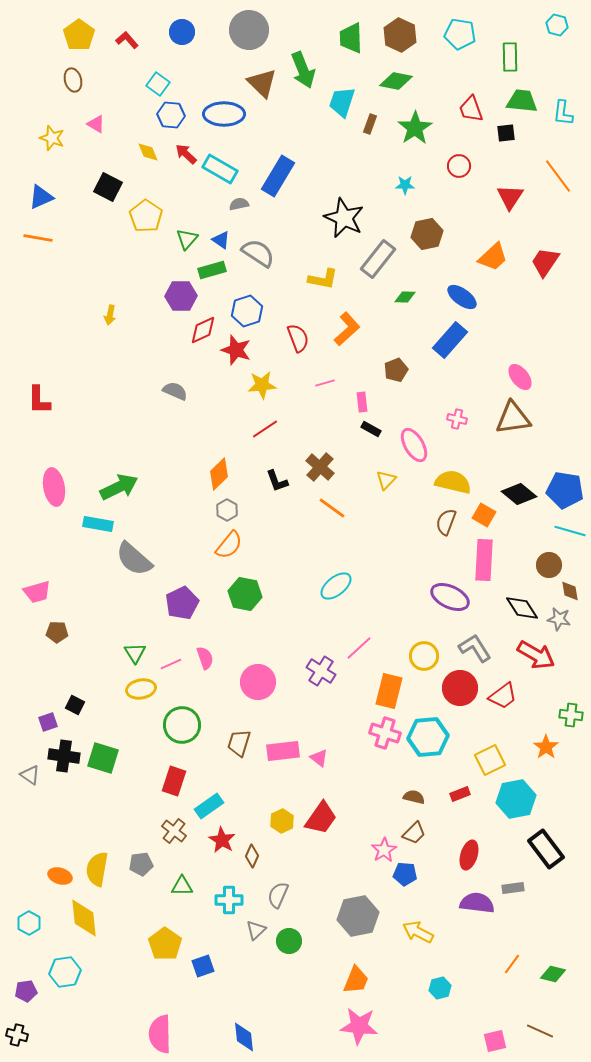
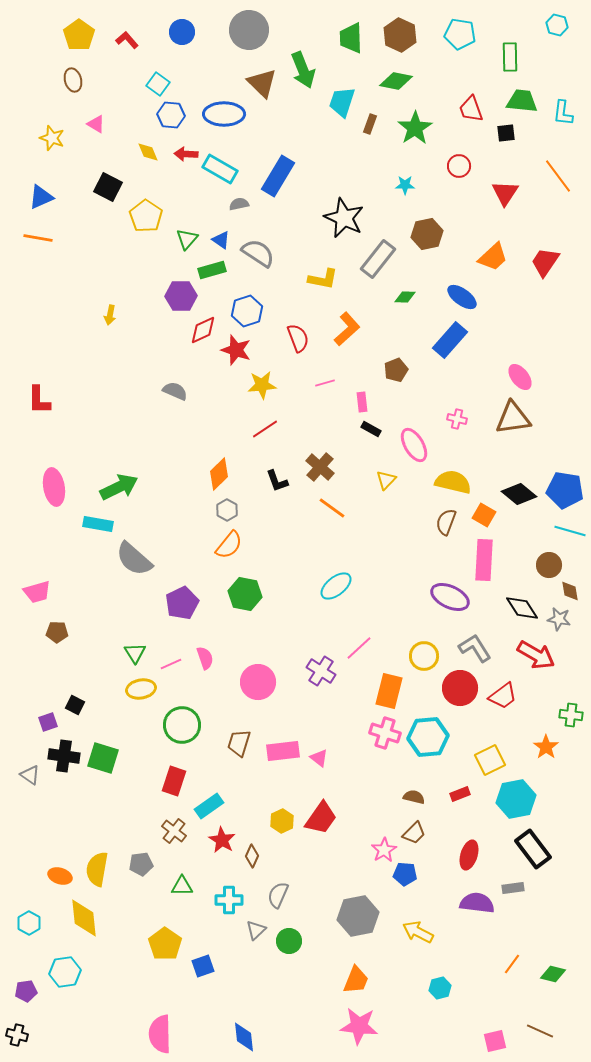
red arrow at (186, 154): rotated 40 degrees counterclockwise
red triangle at (510, 197): moved 5 px left, 4 px up
black rectangle at (546, 849): moved 13 px left
